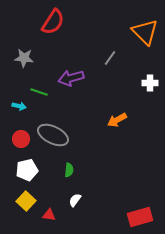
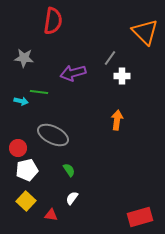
red semicircle: moved 1 px up; rotated 24 degrees counterclockwise
purple arrow: moved 2 px right, 5 px up
white cross: moved 28 px left, 7 px up
green line: rotated 12 degrees counterclockwise
cyan arrow: moved 2 px right, 5 px up
orange arrow: rotated 126 degrees clockwise
red circle: moved 3 px left, 9 px down
green semicircle: rotated 40 degrees counterclockwise
white semicircle: moved 3 px left, 2 px up
red triangle: moved 2 px right
